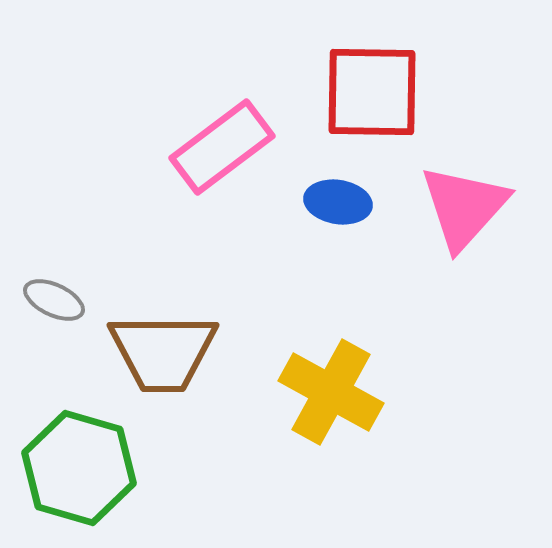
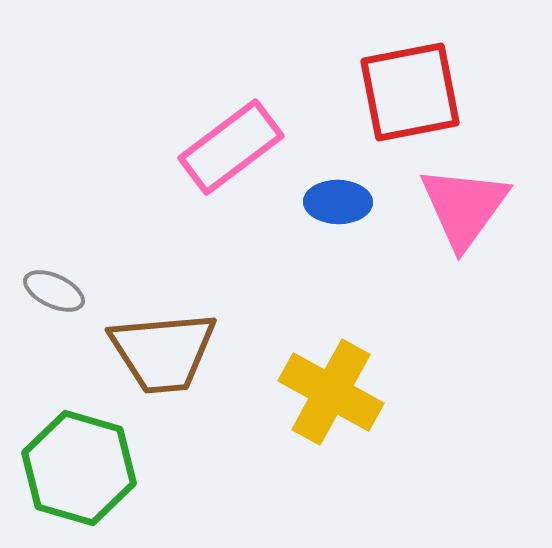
red square: moved 38 px right; rotated 12 degrees counterclockwise
pink rectangle: moved 9 px right
blue ellipse: rotated 8 degrees counterclockwise
pink triangle: rotated 6 degrees counterclockwise
gray ellipse: moved 9 px up
brown trapezoid: rotated 5 degrees counterclockwise
